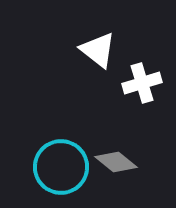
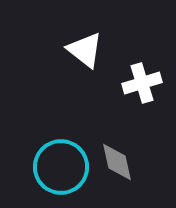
white triangle: moved 13 px left
gray diamond: moved 1 px right; rotated 39 degrees clockwise
